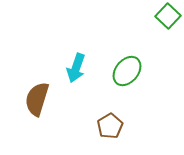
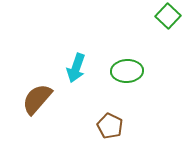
green ellipse: rotated 48 degrees clockwise
brown semicircle: rotated 24 degrees clockwise
brown pentagon: rotated 15 degrees counterclockwise
